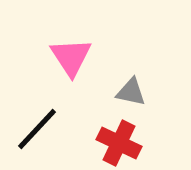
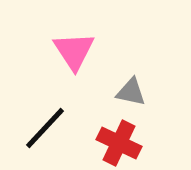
pink triangle: moved 3 px right, 6 px up
black line: moved 8 px right, 1 px up
